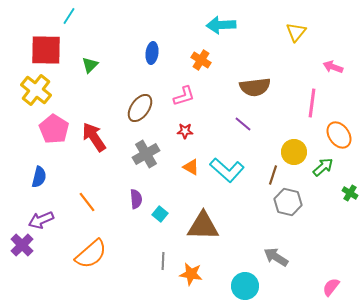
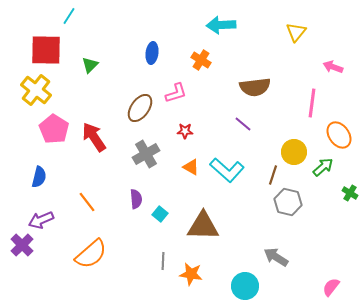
pink L-shape: moved 8 px left, 3 px up
